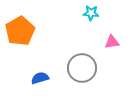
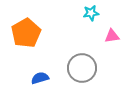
cyan star: rotated 14 degrees counterclockwise
orange pentagon: moved 6 px right, 2 px down
pink triangle: moved 6 px up
